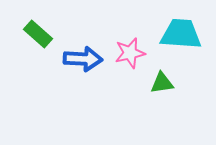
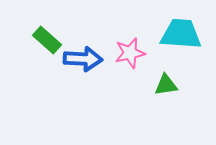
green rectangle: moved 9 px right, 6 px down
green triangle: moved 4 px right, 2 px down
